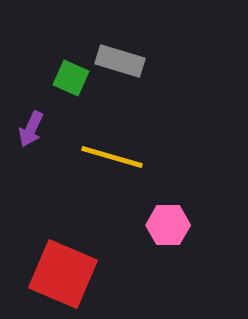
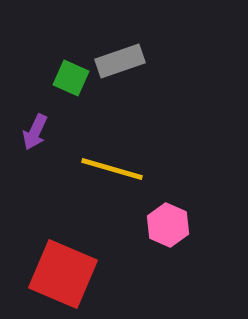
gray rectangle: rotated 36 degrees counterclockwise
purple arrow: moved 4 px right, 3 px down
yellow line: moved 12 px down
pink hexagon: rotated 24 degrees clockwise
